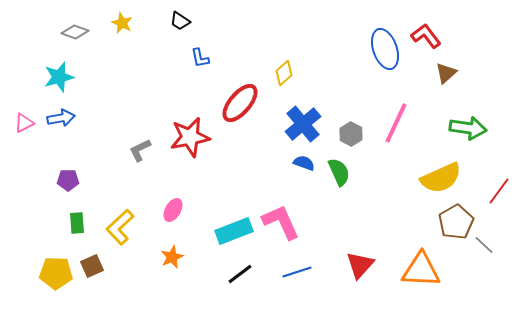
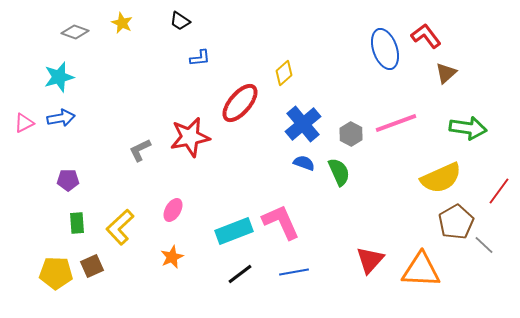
blue L-shape: rotated 85 degrees counterclockwise
pink line: rotated 45 degrees clockwise
red triangle: moved 10 px right, 5 px up
blue line: moved 3 px left; rotated 8 degrees clockwise
